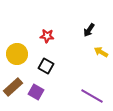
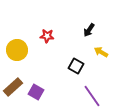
yellow circle: moved 4 px up
black square: moved 30 px right
purple line: rotated 25 degrees clockwise
